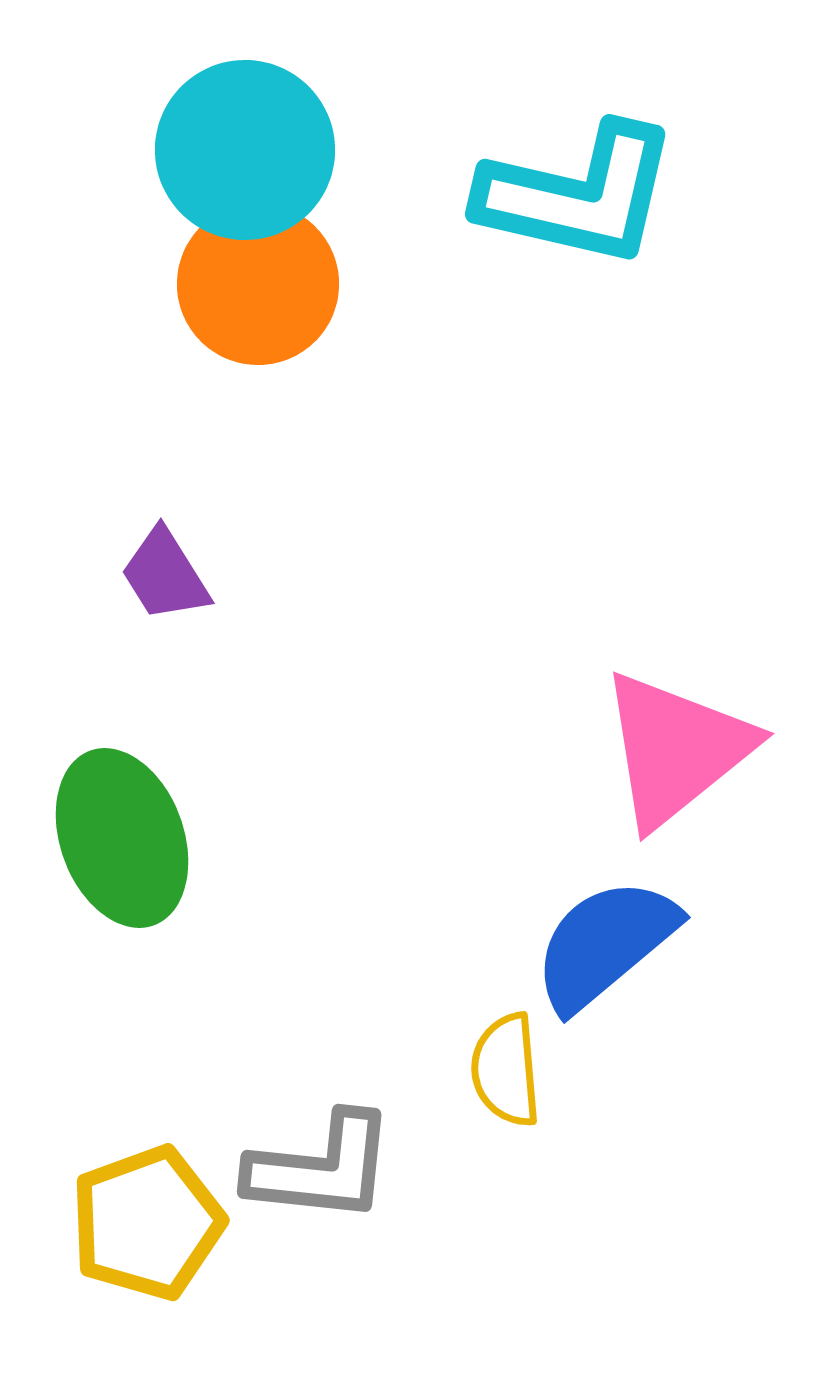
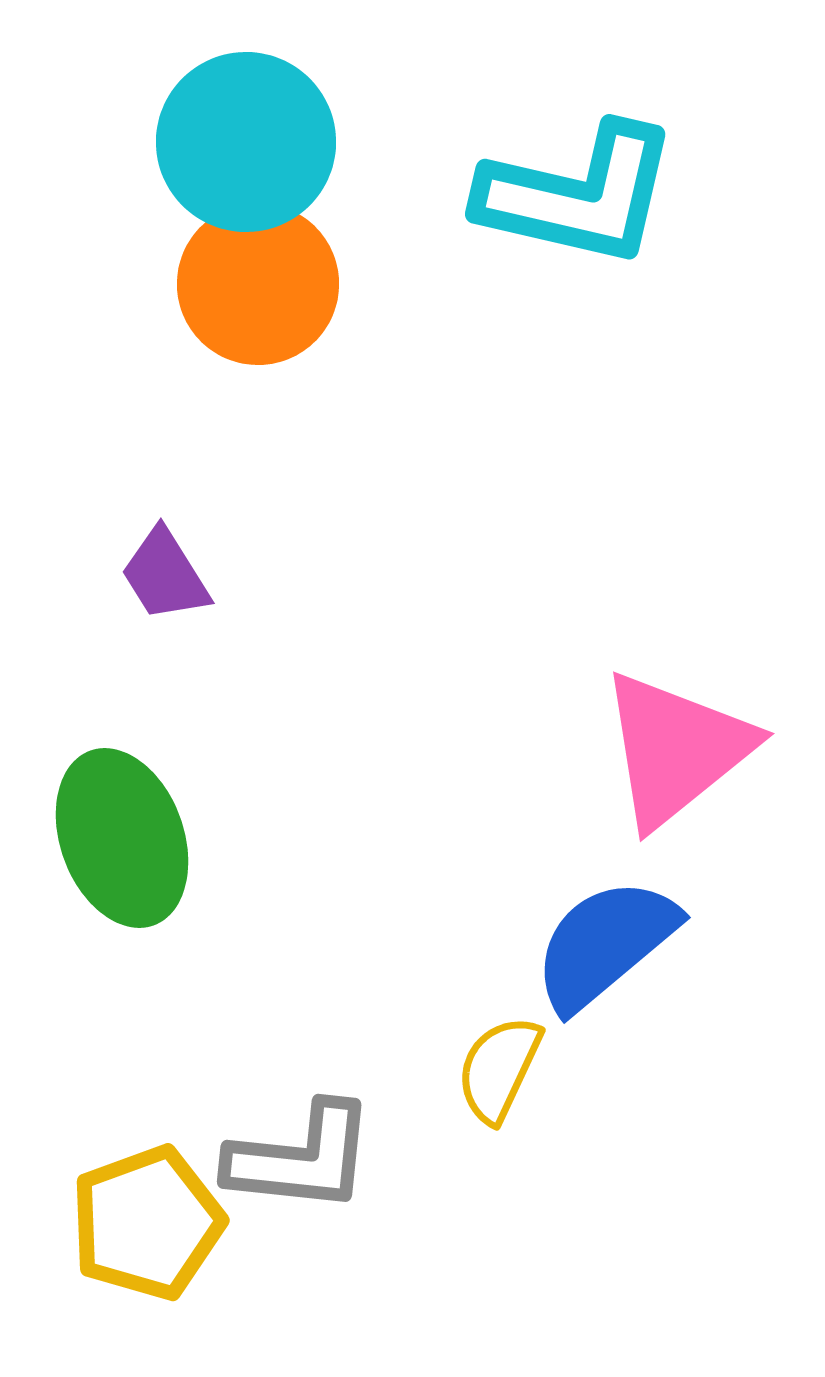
cyan circle: moved 1 px right, 8 px up
yellow semicircle: moved 7 px left, 1 px up; rotated 30 degrees clockwise
gray L-shape: moved 20 px left, 10 px up
